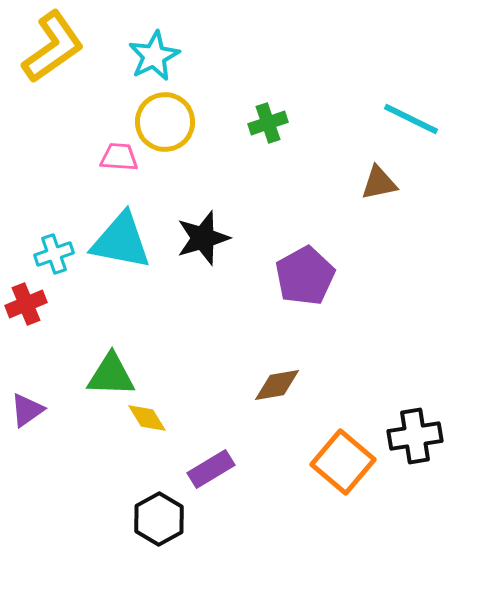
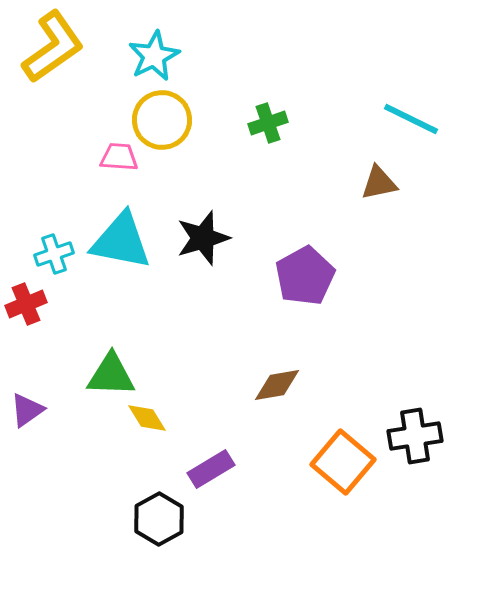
yellow circle: moved 3 px left, 2 px up
